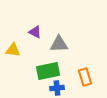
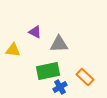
orange rectangle: rotated 30 degrees counterclockwise
blue cross: moved 3 px right, 1 px up; rotated 24 degrees counterclockwise
